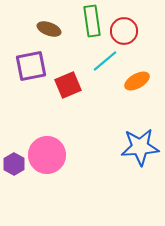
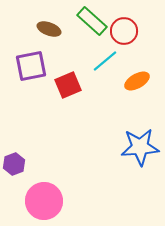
green rectangle: rotated 40 degrees counterclockwise
pink circle: moved 3 px left, 46 px down
purple hexagon: rotated 10 degrees clockwise
